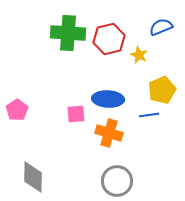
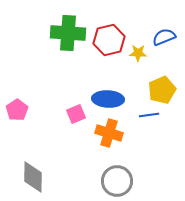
blue semicircle: moved 3 px right, 10 px down
red hexagon: moved 1 px down
yellow star: moved 1 px left, 2 px up; rotated 24 degrees counterclockwise
pink square: rotated 18 degrees counterclockwise
